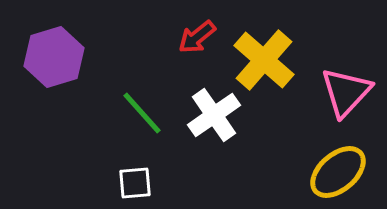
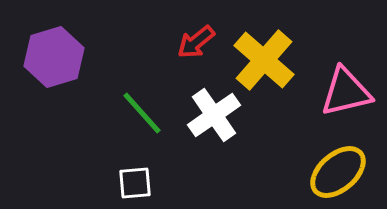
red arrow: moved 1 px left, 5 px down
pink triangle: rotated 34 degrees clockwise
